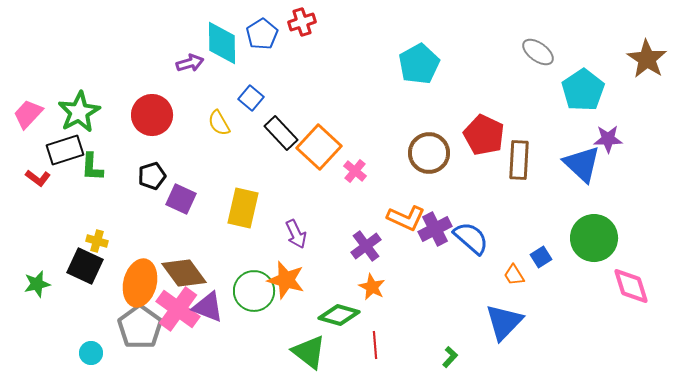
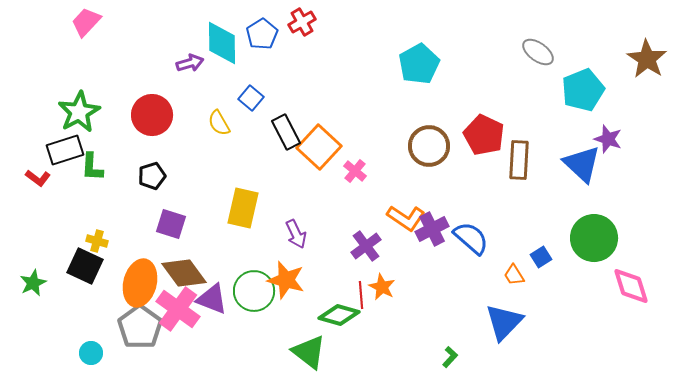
red cross at (302, 22): rotated 12 degrees counterclockwise
cyan pentagon at (583, 90): rotated 12 degrees clockwise
pink trapezoid at (28, 114): moved 58 px right, 92 px up
black rectangle at (281, 133): moved 5 px right, 1 px up; rotated 16 degrees clockwise
purple star at (608, 139): rotated 20 degrees clockwise
brown circle at (429, 153): moved 7 px up
purple square at (181, 199): moved 10 px left, 25 px down; rotated 8 degrees counterclockwise
orange L-shape at (406, 218): rotated 9 degrees clockwise
purple cross at (435, 229): moved 3 px left
green star at (37, 284): moved 4 px left, 1 px up; rotated 12 degrees counterclockwise
orange star at (372, 287): moved 10 px right
purple triangle at (208, 307): moved 4 px right, 8 px up
red line at (375, 345): moved 14 px left, 50 px up
